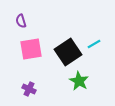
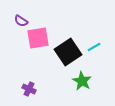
purple semicircle: rotated 40 degrees counterclockwise
cyan line: moved 3 px down
pink square: moved 7 px right, 11 px up
green star: moved 3 px right
